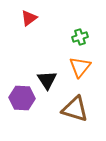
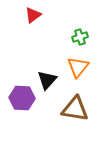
red triangle: moved 4 px right, 3 px up
orange triangle: moved 2 px left
black triangle: rotated 15 degrees clockwise
brown triangle: rotated 8 degrees counterclockwise
